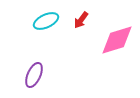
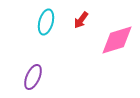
cyan ellipse: moved 1 px down; rotated 50 degrees counterclockwise
purple ellipse: moved 1 px left, 2 px down
